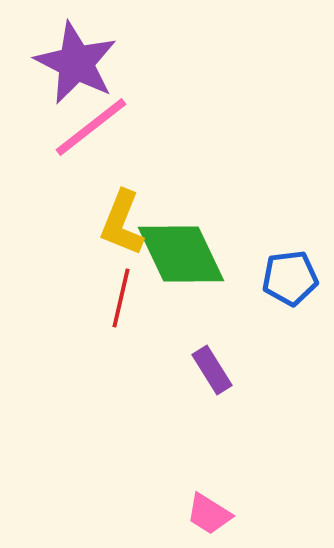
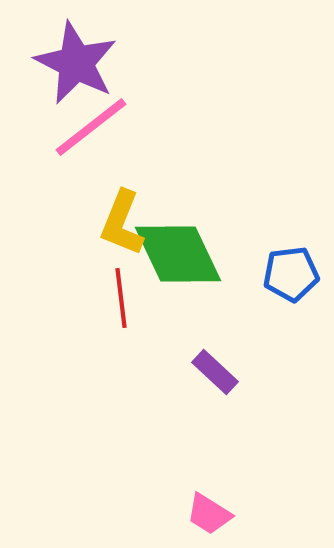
green diamond: moved 3 px left
blue pentagon: moved 1 px right, 4 px up
red line: rotated 20 degrees counterclockwise
purple rectangle: moved 3 px right, 2 px down; rotated 15 degrees counterclockwise
